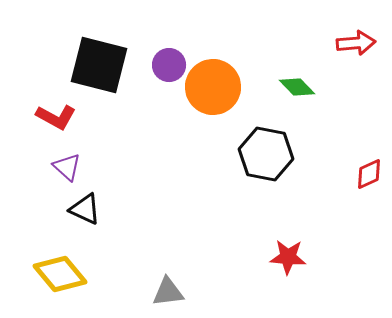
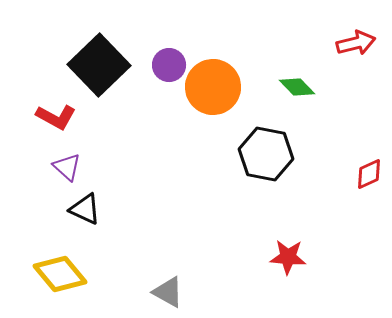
red arrow: rotated 9 degrees counterclockwise
black square: rotated 32 degrees clockwise
gray triangle: rotated 36 degrees clockwise
